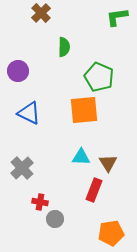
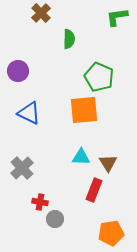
green semicircle: moved 5 px right, 8 px up
